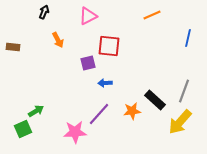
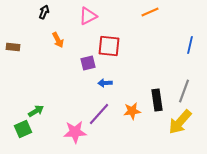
orange line: moved 2 px left, 3 px up
blue line: moved 2 px right, 7 px down
black rectangle: moved 2 px right; rotated 40 degrees clockwise
